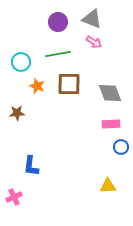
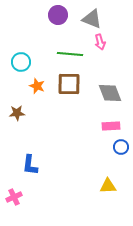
purple circle: moved 7 px up
pink arrow: moved 6 px right; rotated 42 degrees clockwise
green line: moved 12 px right; rotated 15 degrees clockwise
pink rectangle: moved 2 px down
blue L-shape: moved 1 px left, 1 px up
